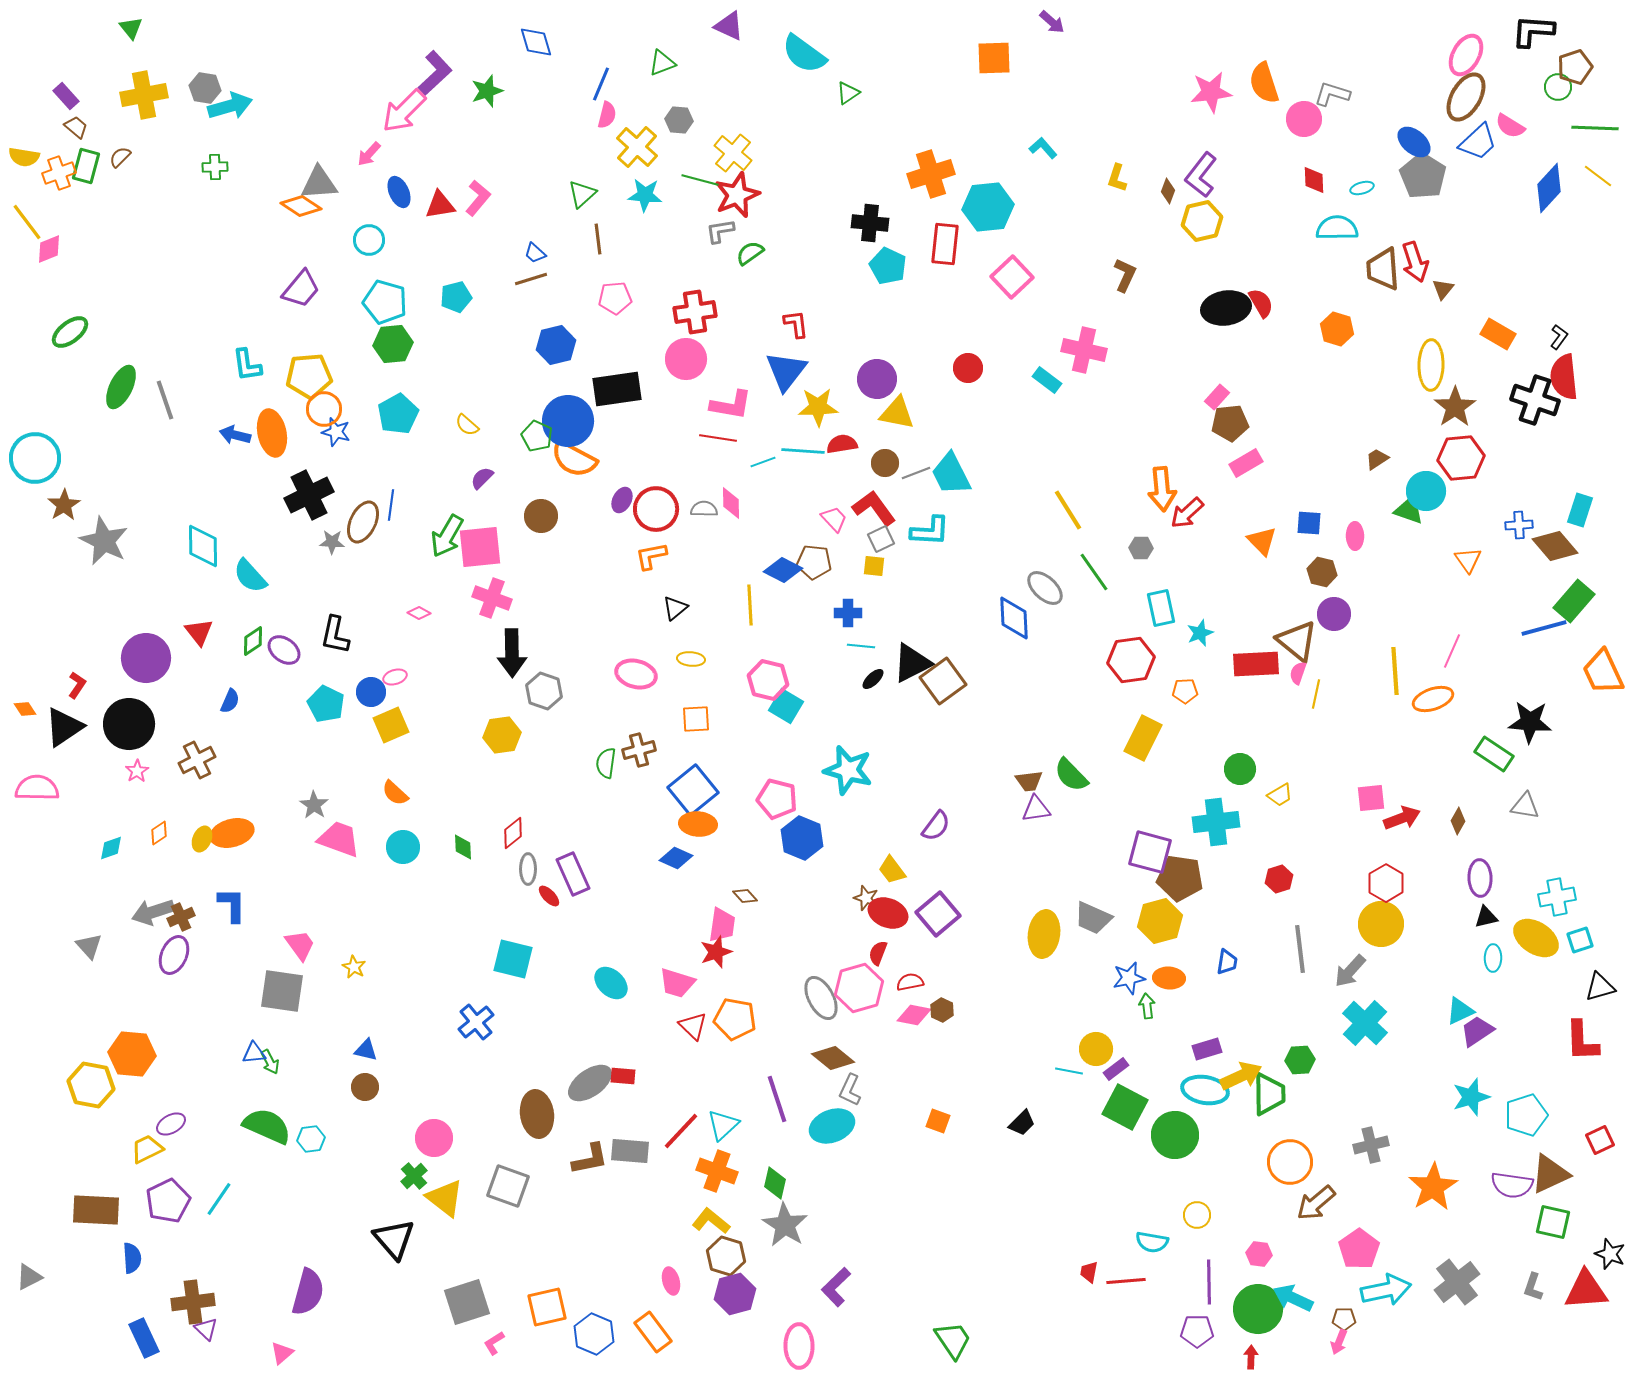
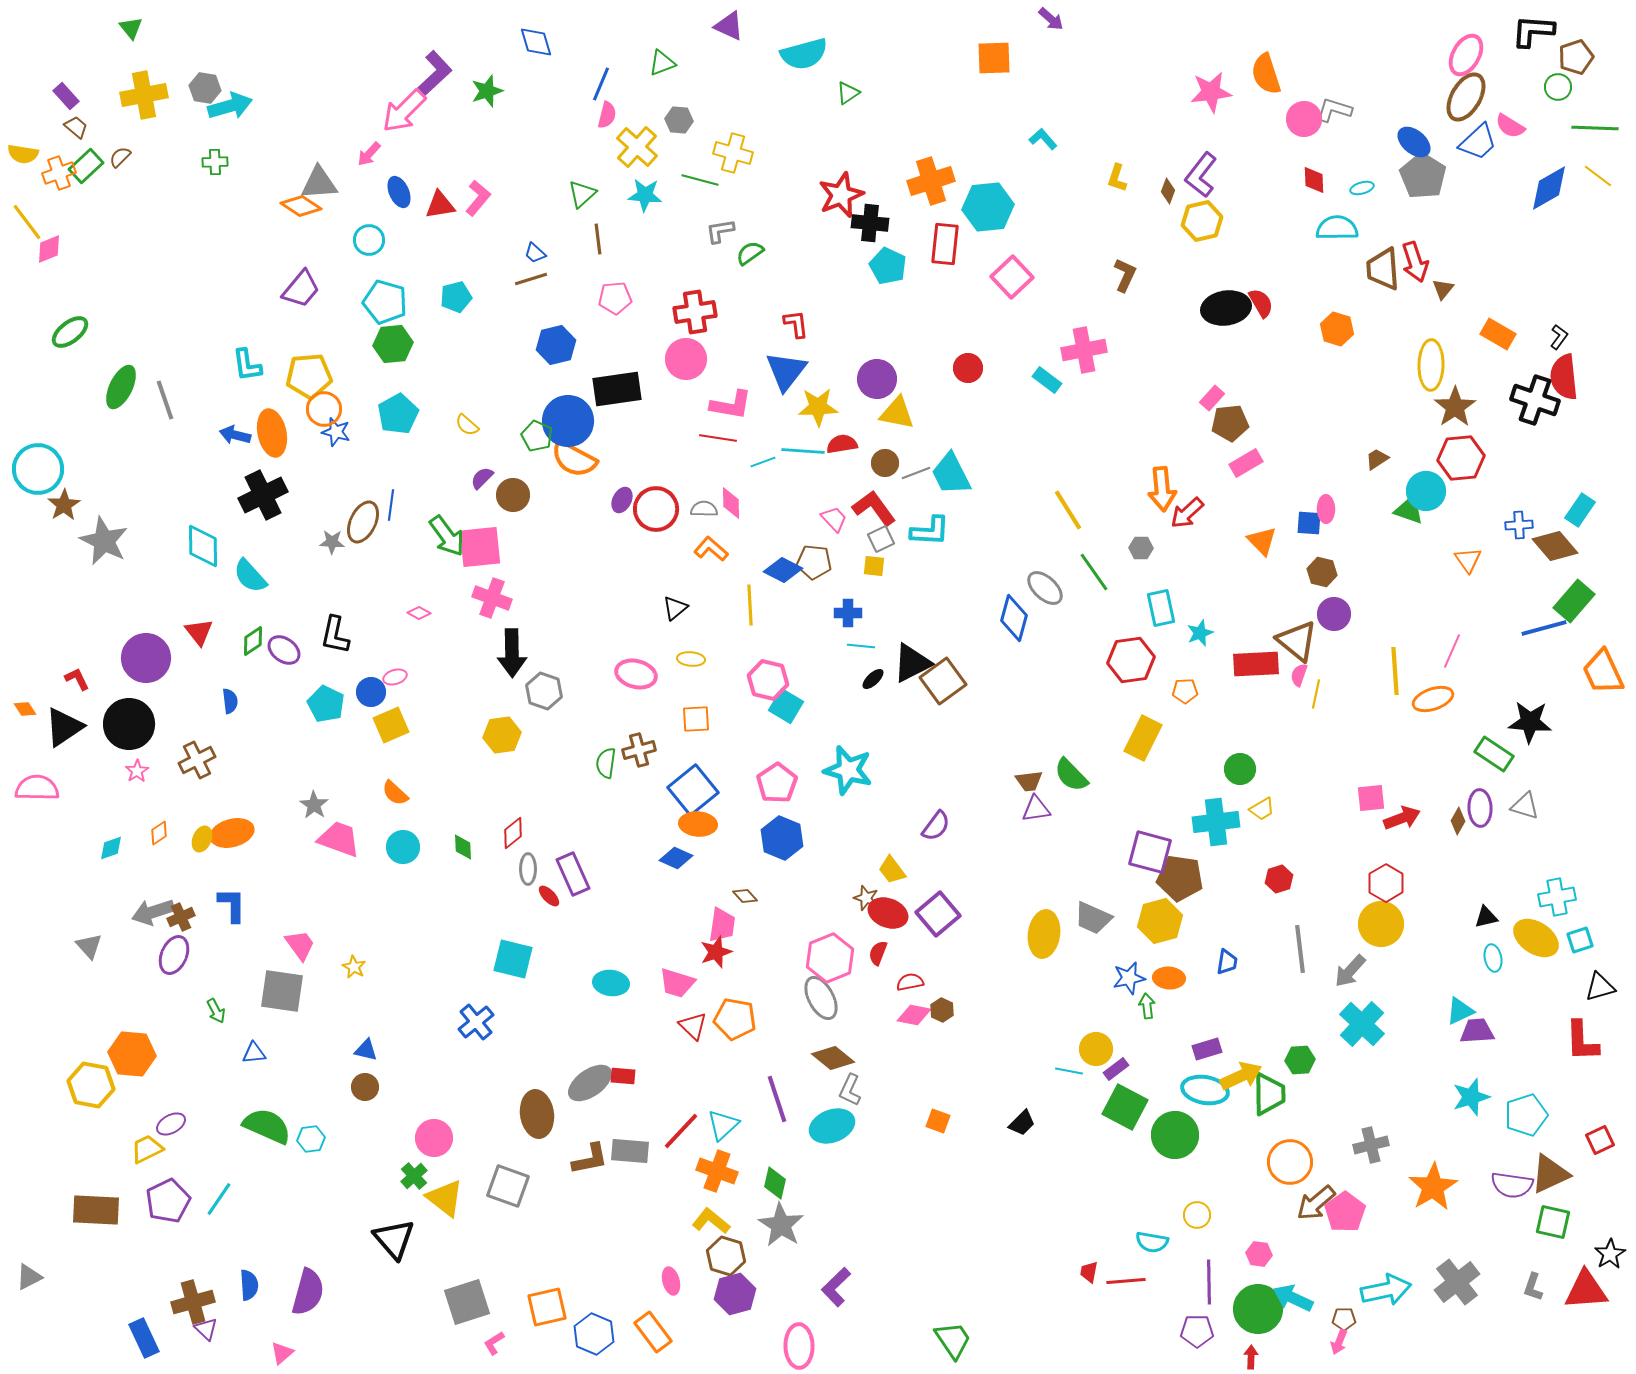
purple arrow at (1052, 22): moved 1 px left, 3 px up
cyan semicircle at (804, 54): rotated 51 degrees counterclockwise
brown pentagon at (1575, 67): moved 1 px right, 10 px up
orange semicircle at (1264, 83): moved 2 px right, 9 px up
gray L-shape at (1332, 94): moved 2 px right, 16 px down
cyan L-shape at (1043, 148): moved 9 px up
yellow cross at (733, 153): rotated 24 degrees counterclockwise
yellow semicircle at (24, 157): moved 1 px left, 3 px up
green rectangle at (86, 166): rotated 32 degrees clockwise
green cross at (215, 167): moved 5 px up
orange cross at (931, 174): moved 7 px down
blue diamond at (1549, 188): rotated 18 degrees clockwise
red star at (737, 195): moved 104 px right
pink cross at (1084, 350): rotated 24 degrees counterclockwise
pink rectangle at (1217, 397): moved 5 px left, 1 px down
cyan circle at (35, 458): moved 3 px right, 11 px down
black cross at (309, 495): moved 46 px left
cyan rectangle at (1580, 510): rotated 16 degrees clockwise
brown circle at (541, 516): moved 28 px left, 21 px up
green arrow at (447, 536): rotated 66 degrees counterclockwise
pink ellipse at (1355, 536): moved 29 px left, 27 px up
orange L-shape at (651, 556): moved 60 px right, 7 px up; rotated 52 degrees clockwise
blue diamond at (1014, 618): rotated 18 degrees clockwise
pink semicircle at (1298, 673): moved 1 px right, 2 px down
red L-shape at (77, 685): moved 6 px up; rotated 60 degrees counterclockwise
blue semicircle at (230, 701): rotated 30 degrees counterclockwise
yellow trapezoid at (1280, 795): moved 18 px left, 14 px down
pink pentagon at (777, 799): moved 16 px up; rotated 24 degrees clockwise
gray triangle at (1525, 806): rotated 8 degrees clockwise
blue hexagon at (802, 838): moved 20 px left
purple ellipse at (1480, 878): moved 70 px up
cyan ellipse at (1493, 958): rotated 12 degrees counterclockwise
cyan ellipse at (611, 983): rotated 36 degrees counterclockwise
pink hexagon at (859, 988): moved 29 px left, 30 px up; rotated 6 degrees counterclockwise
cyan cross at (1365, 1023): moved 3 px left, 1 px down
purple trapezoid at (1477, 1031): rotated 30 degrees clockwise
green arrow at (270, 1062): moved 54 px left, 51 px up
gray star at (785, 1225): moved 4 px left
pink pentagon at (1359, 1249): moved 14 px left, 37 px up
black star at (1610, 1254): rotated 20 degrees clockwise
blue semicircle at (132, 1258): moved 117 px right, 27 px down
brown cross at (193, 1302): rotated 9 degrees counterclockwise
